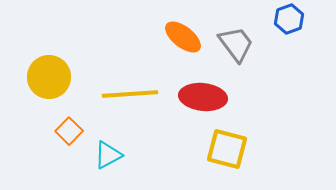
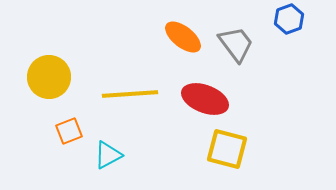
red ellipse: moved 2 px right, 2 px down; rotated 15 degrees clockwise
orange square: rotated 24 degrees clockwise
